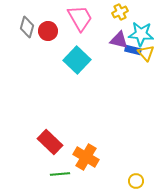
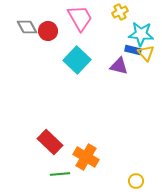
gray diamond: rotated 45 degrees counterclockwise
purple triangle: moved 26 px down
